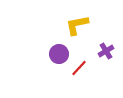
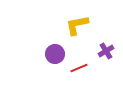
purple circle: moved 4 px left
red line: rotated 24 degrees clockwise
